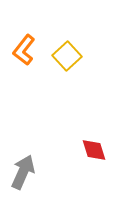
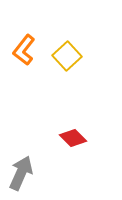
red diamond: moved 21 px left, 12 px up; rotated 28 degrees counterclockwise
gray arrow: moved 2 px left, 1 px down
